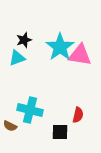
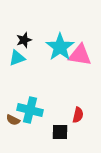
brown semicircle: moved 3 px right, 6 px up
